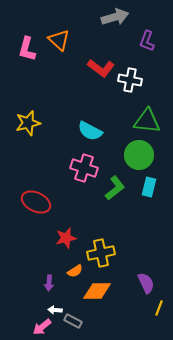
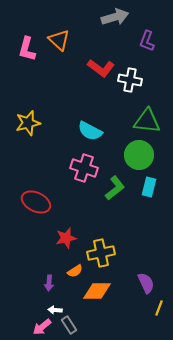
gray rectangle: moved 4 px left, 4 px down; rotated 30 degrees clockwise
